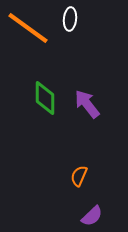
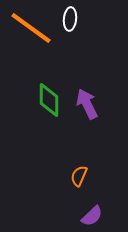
orange line: moved 3 px right
green diamond: moved 4 px right, 2 px down
purple arrow: rotated 12 degrees clockwise
